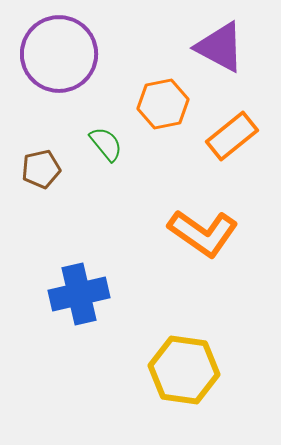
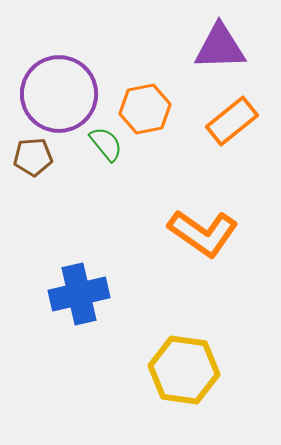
purple triangle: rotated 30 degrees counterclockwise
purple circle: moved 40 px down
orange hexagon: moved 18 px left, 5 px down
orange rectangle: moved 15 px up
brown pentagon: moved 8 px left, 12 px up; rotated 9 degrees clockwise
